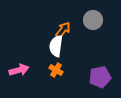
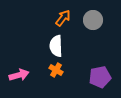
orange arrow: moved 12 px up
white semicircle: rotated 10 degrees counterclockwise
pink arrow: moved 5 px down
